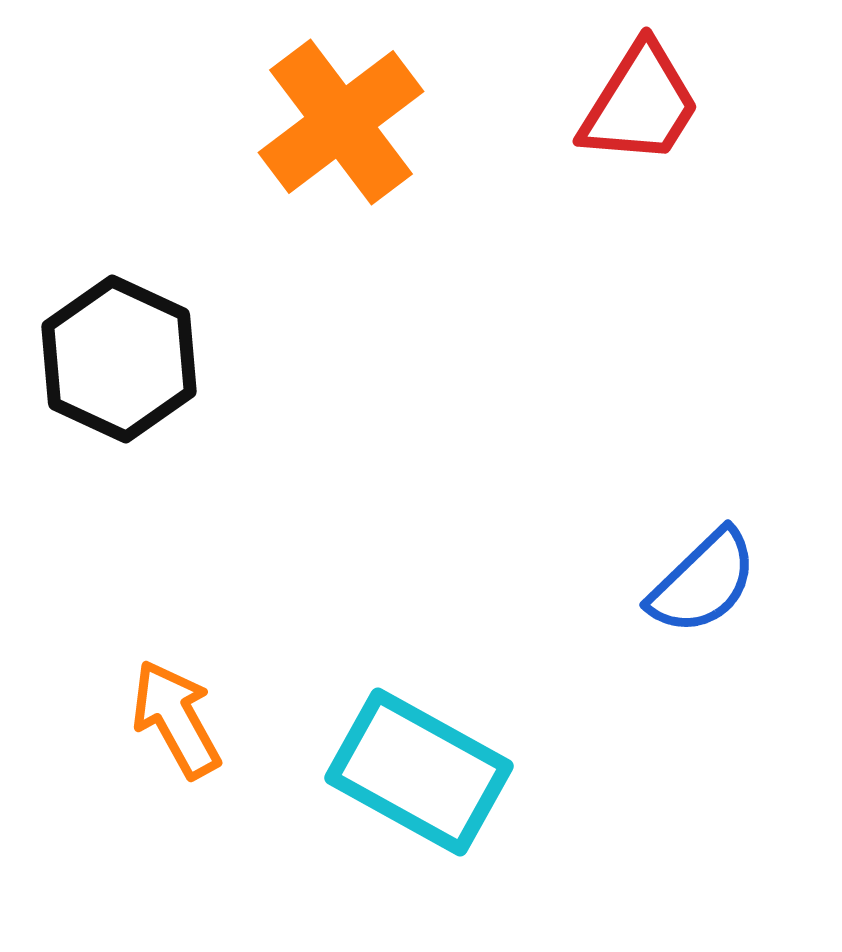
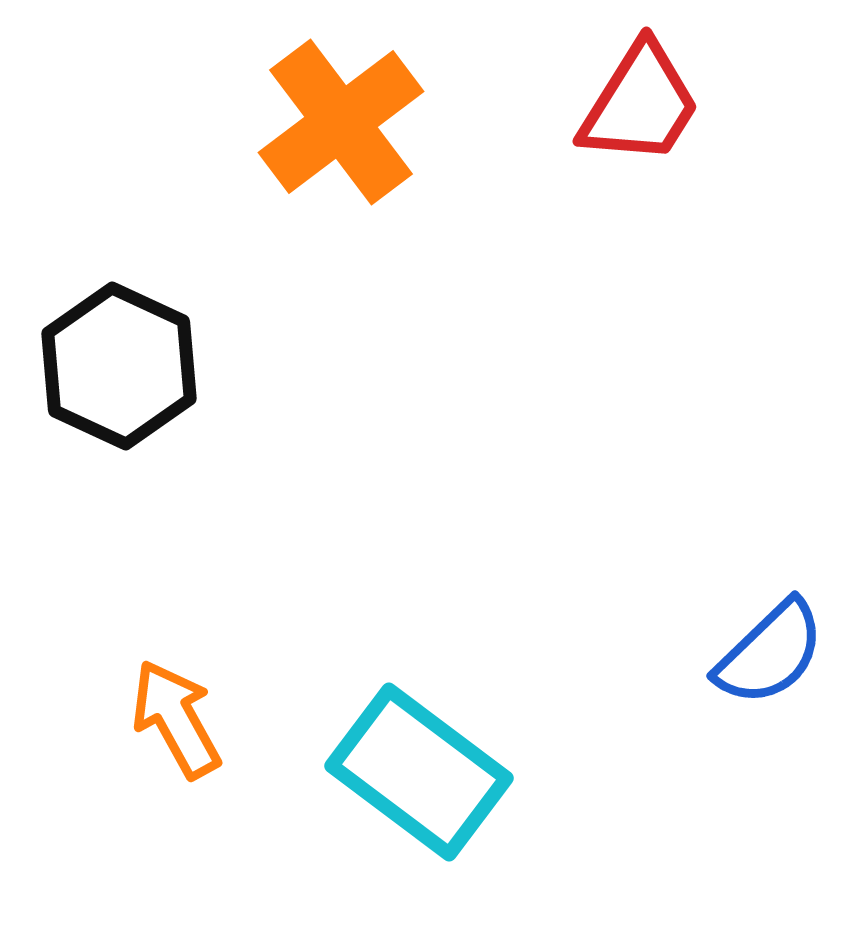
black hexagon: moved 7 px down
blue semicircle: moved 67 px right, 71 px down
cyan rectangle: rotated 8 degrees clockwise
